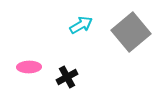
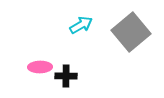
pink ellipse: moved 11 px right
black cross: moved 1 px left, 1 px up; rotated 30 degrees clockwise
